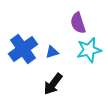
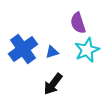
cyan star: moved 2 px left; rotated 10 degrees counterclockwise
